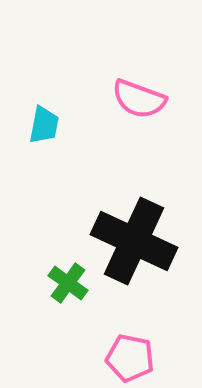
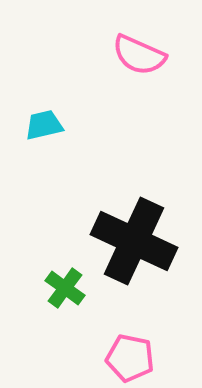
pink semicircle: moved 44 px up; rotated 4 degrees clockwise
cyan trapezoid: rotated 114 degrees counterclockwise
green cross: moved 3 px left, 5 px down
